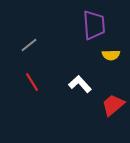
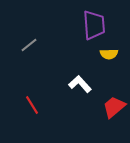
yellow semicircle: moved 2 px left, 1 px up
red line: moved 23 px down
red trapezoid: moved 1 px right, 2 px down
